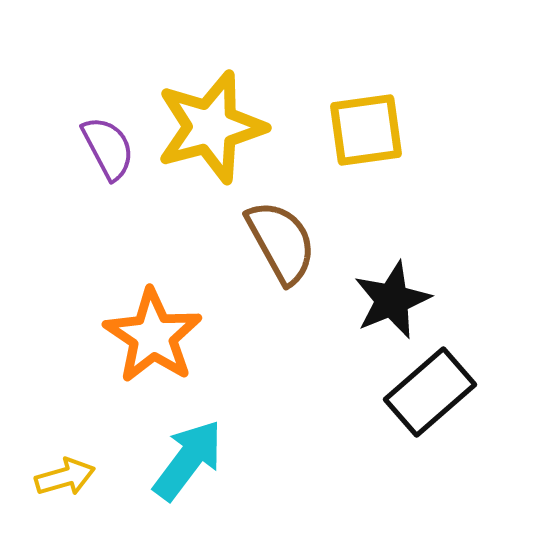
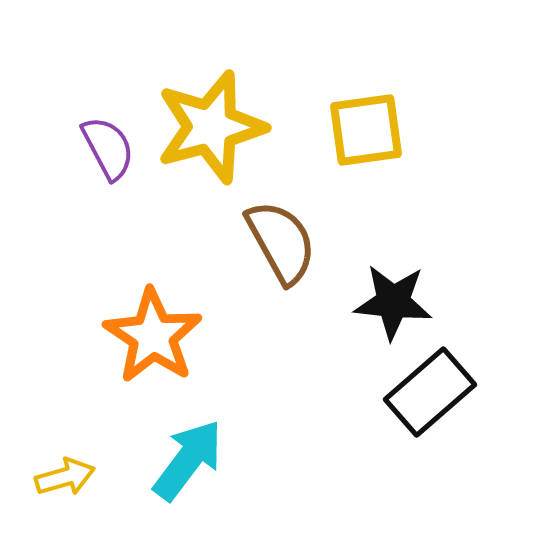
black star: moved 1 px right, 2 px down; rotated 28 degrees clockwise
